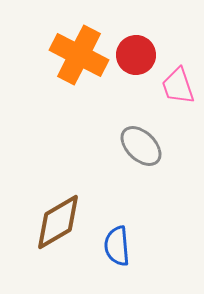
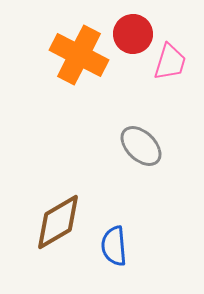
red circle: moved 3 px left, 21 px up
pink trapezoid: moved 8 px left, 24 px up; rotated 144 degrees counterclockwise
blue semicircle: moved 3 px left
